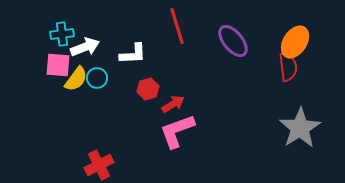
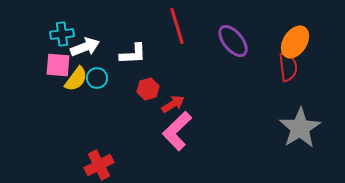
pink L-shape: rotated 24 degrees counterclockwise
